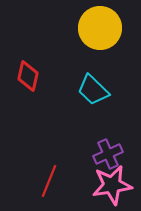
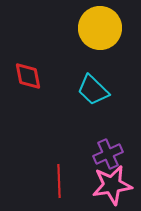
red diamond: rotated 24 degrees counterclockwise
red line: moved 10 px right; rotated 24 degrees counterclockwise
